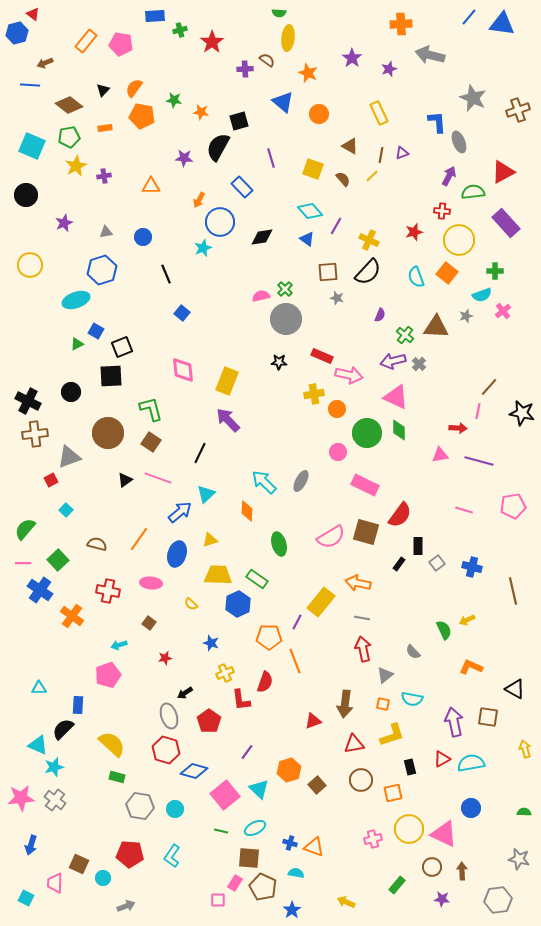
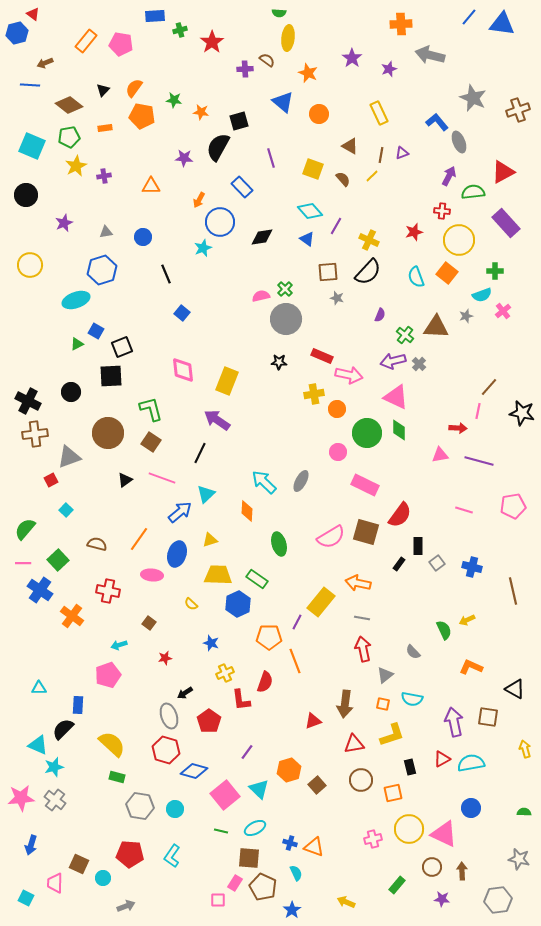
blue L-shape at (437, 122): rotated 35 degrees counterclockwise
purple arrow at (228, 420): moved 11 px left; rotated 12 degrees counterclockwise
pink line at (158, 478): moved 4 px right
pink ellipse at (151, 583): moved 1 px right, 8 px up
cyan semicircle at (296, 873): rotated 56 degrees clockwise
